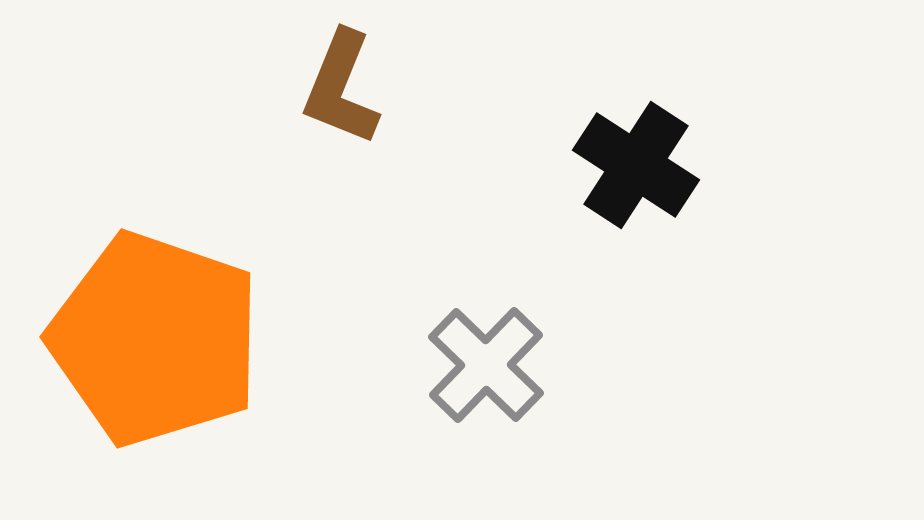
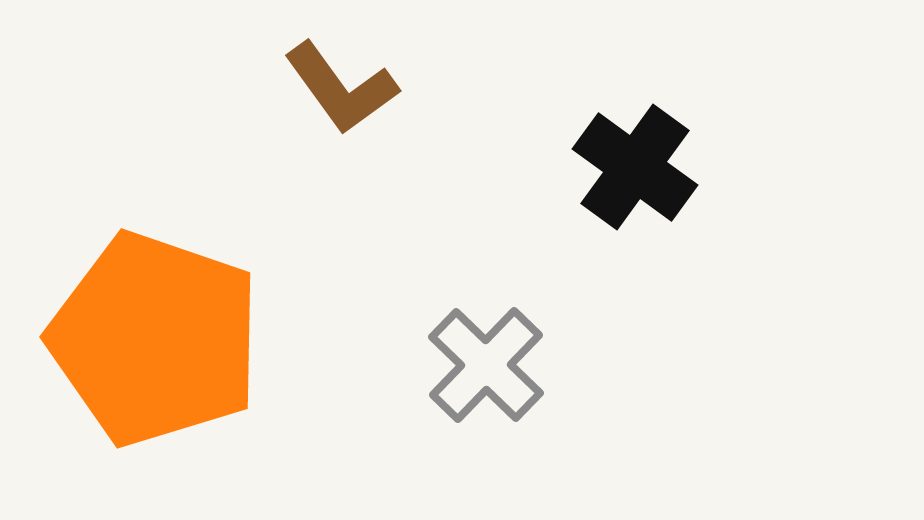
brown L-shape: rotated 58 degrees counterclockwise
black cross: moved 1 px left, 2 px down; rotated 3 degrees clockwise
